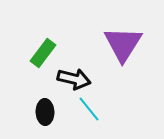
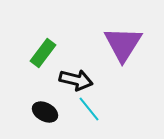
black arrow: moved 2 px right, 1 px down
black ellipse: rotated 60 degrees counterclockwise
